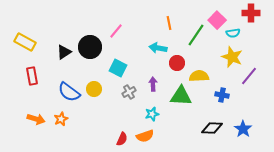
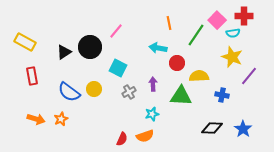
red cross: moved 7 px left, 3 px down
